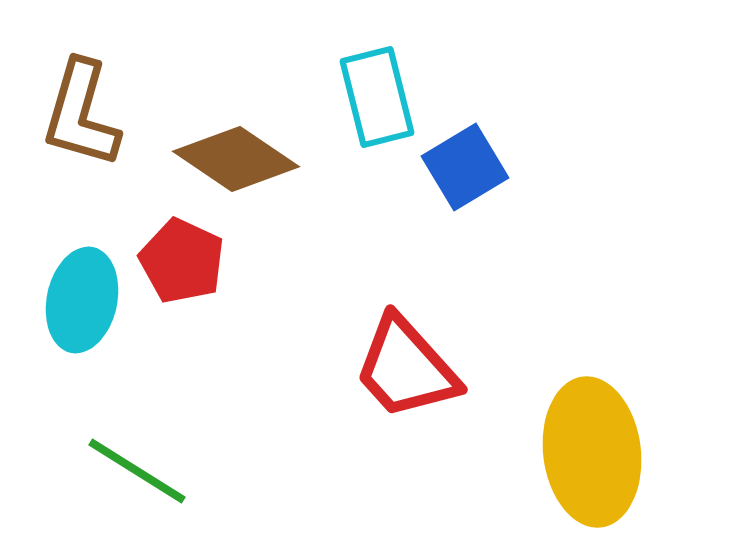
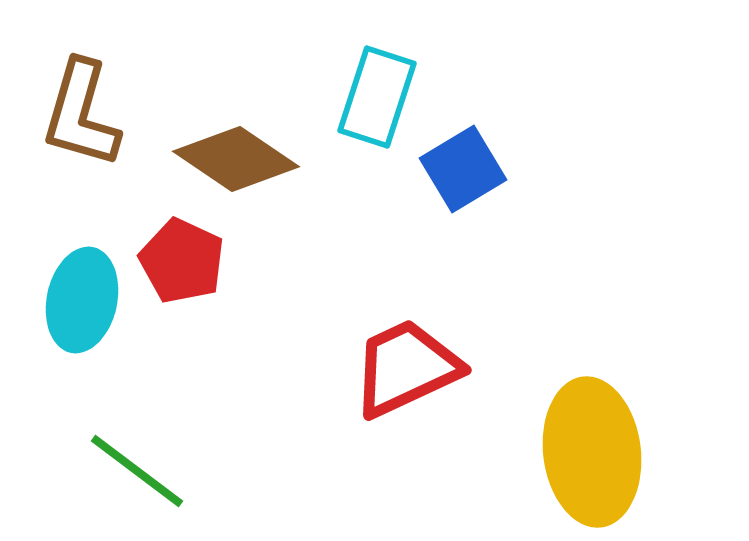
cyan rectangle: rotated 32 degrees clockwise
blue square: moved 2 px left, 2 px down
red trapezoid: rotated 107 degrees clockwise
green line: rotated 5 degrees clockwise
